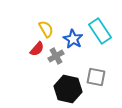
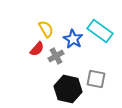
cyan rectangle: rotated 20 degrees counterclockwise
gray square: moved 2 px down
